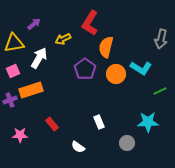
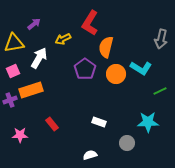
white rectangle: rotated 48 degrees counterclockwise
white semicircle: moved 12 px right, 8 px down; rotated 128 degrees clockwise
